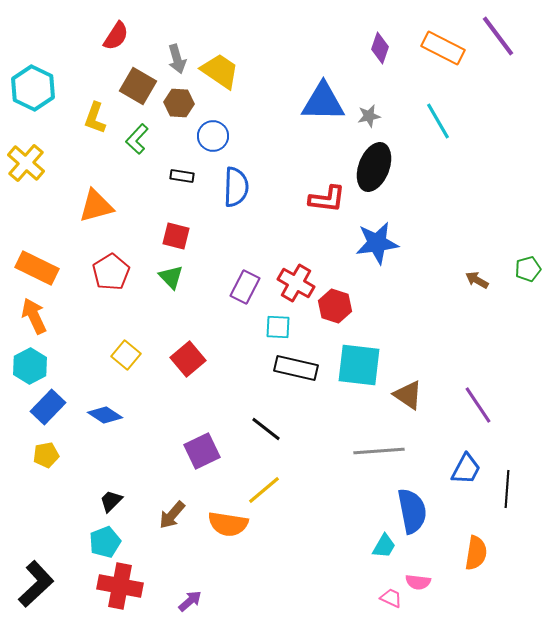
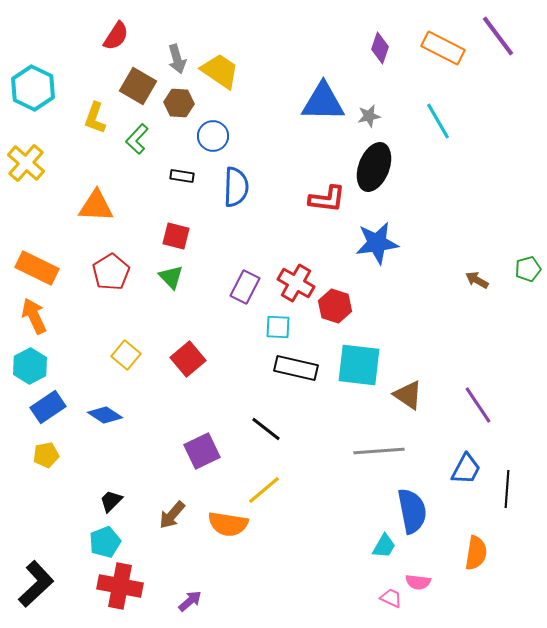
orange triangle at (96, 206): rotated 18 degrees clockwise
blue rectangle at (48, 407): rotated 12 degrees clockwise
